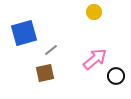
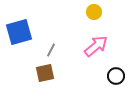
blue square: moved 5 px left, 1 px up
gray line: rotated 24 degrees counterclockwise
pink arrow: moved 1 px right, 13 px up
